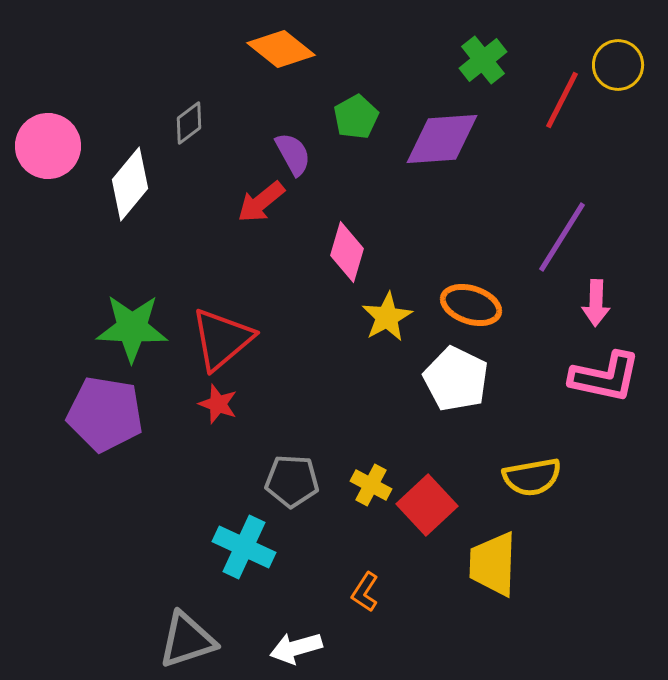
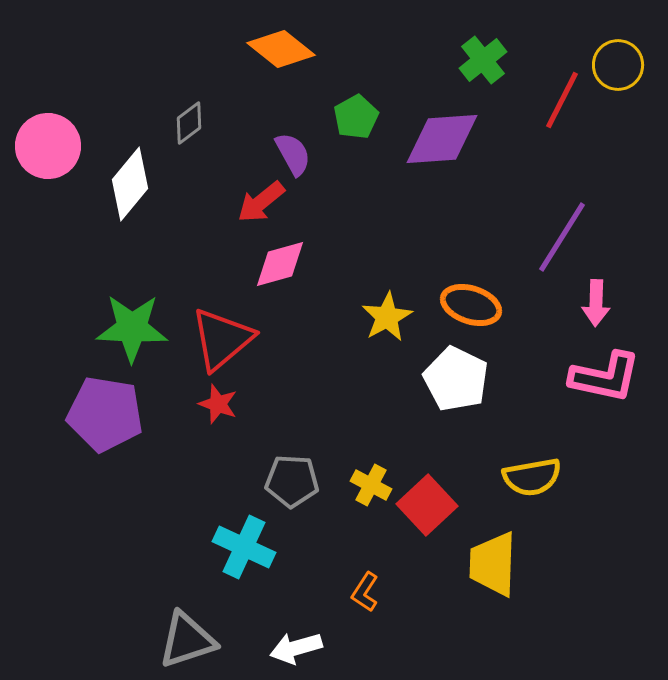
pink diamond: moved 67 px left, 12 px down; rotated 58 degrees clockwise
